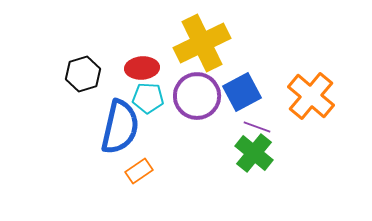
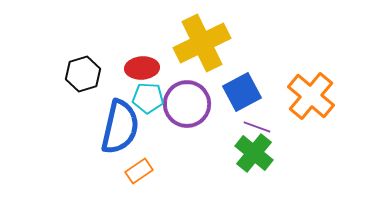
purple circle: moved 10 px left, 8 px down
